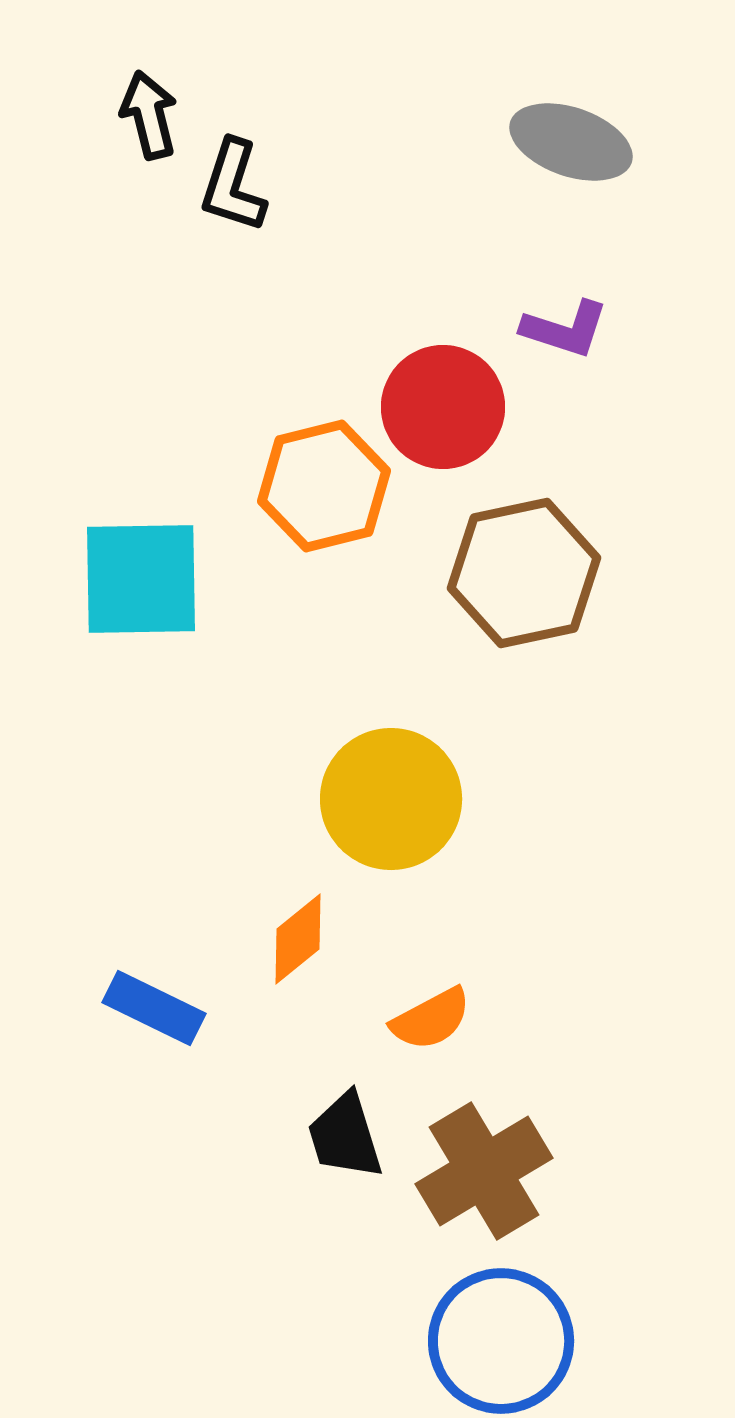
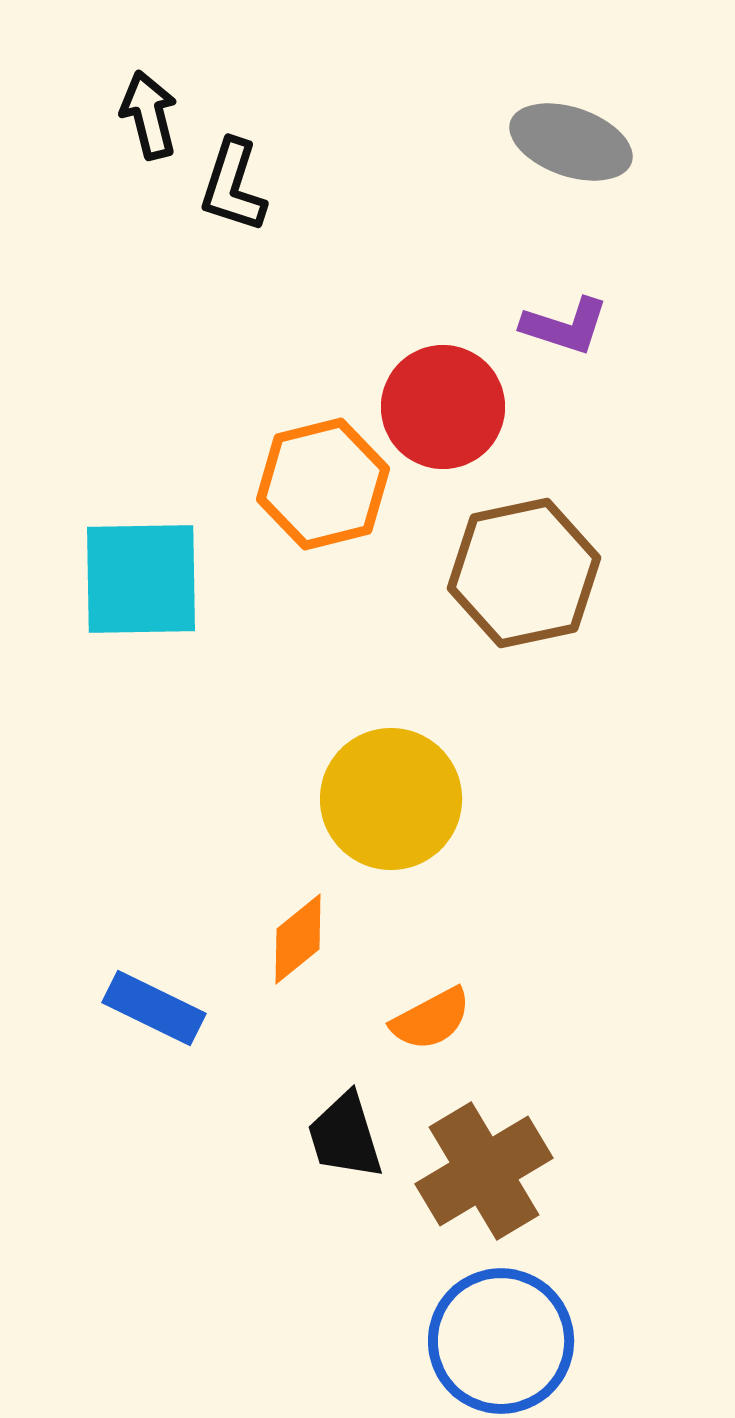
purple L-shape: moved 3 px up
orange hexagon: moved 1 px left, 2 px up
